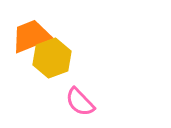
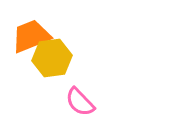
yellow hexagon: rotated 12 degrees clockwise
